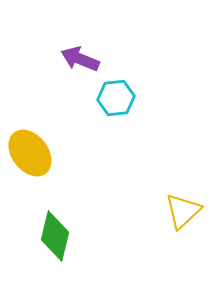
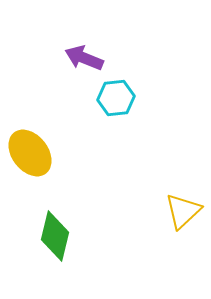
purple arrow: moved 4 px right, 1 px up
